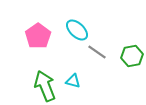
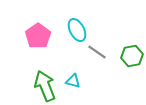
cyan ellipse: rotated 20 degrees clockwise
